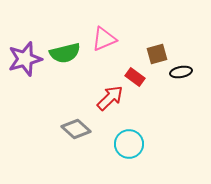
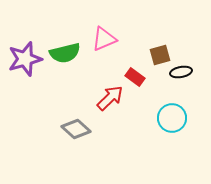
brown square: moved 3 px right, 1 px down
cyan circle: moved 43 px right, 26 px up
